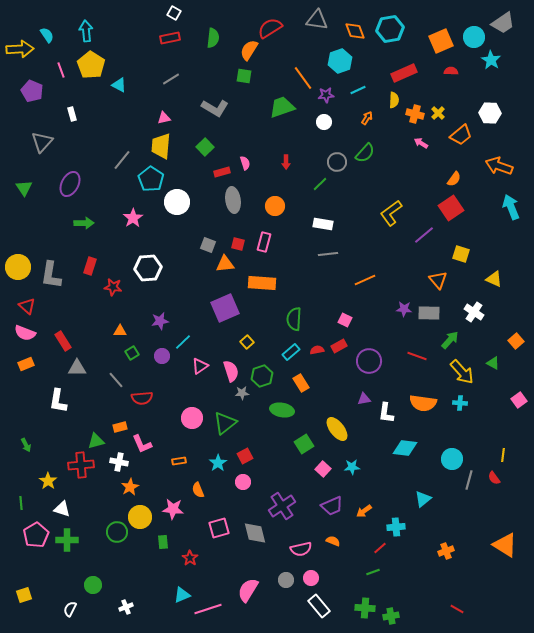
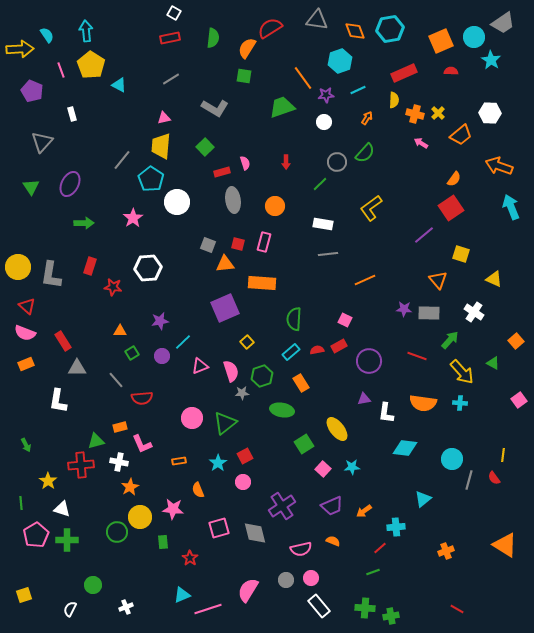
orange semicircle at (249, 50): moved 2 px left, 2 px up
green triangle at (24, 188): moved 7 px right, 1 px up
yellow L-shape at (391, 213): moved 20 px left, 5 px up
pink triangle at (200, 366): rotated 12 degrees clockwise
